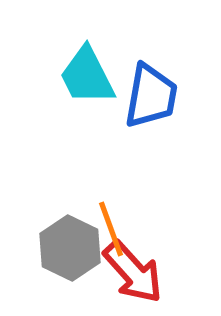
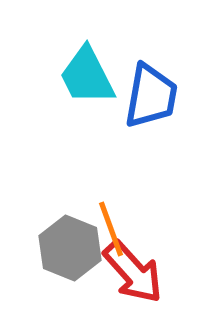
gray hexagon: rotated 4 degrees counterclockwise
